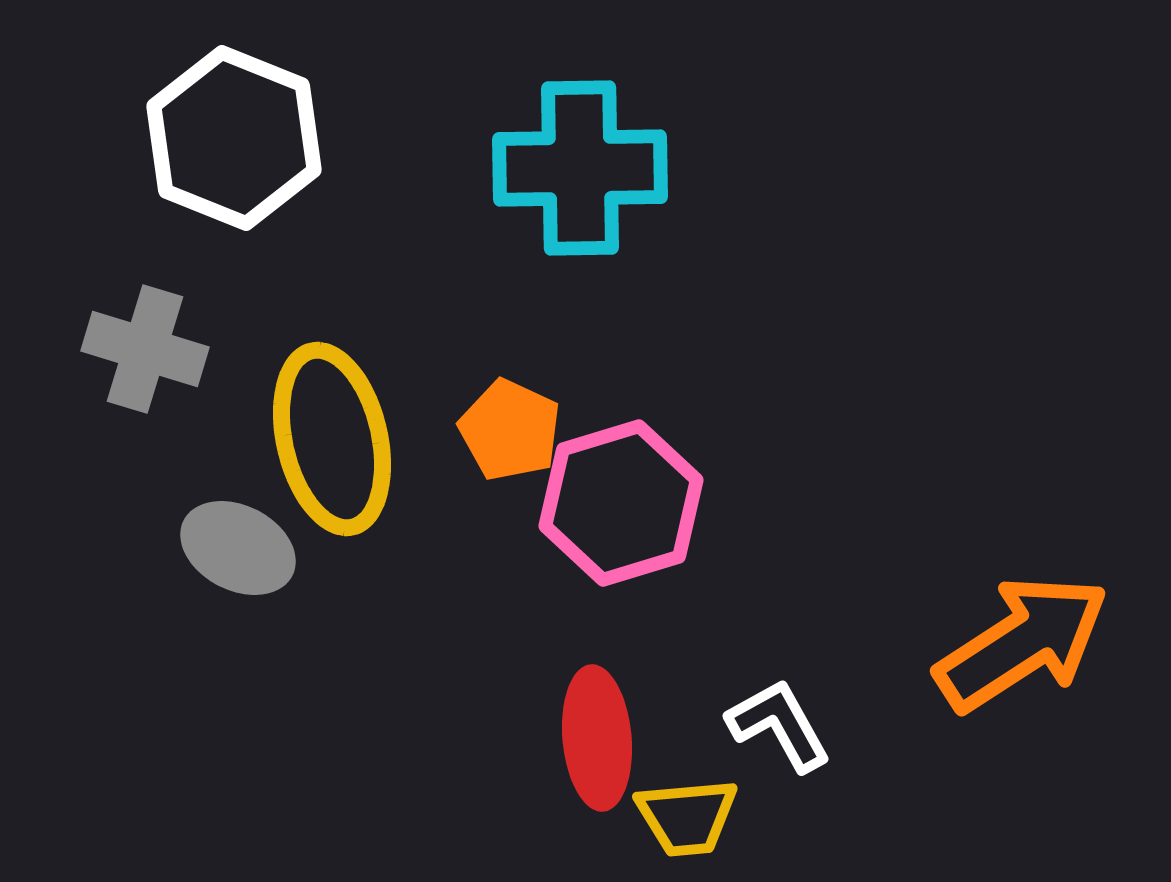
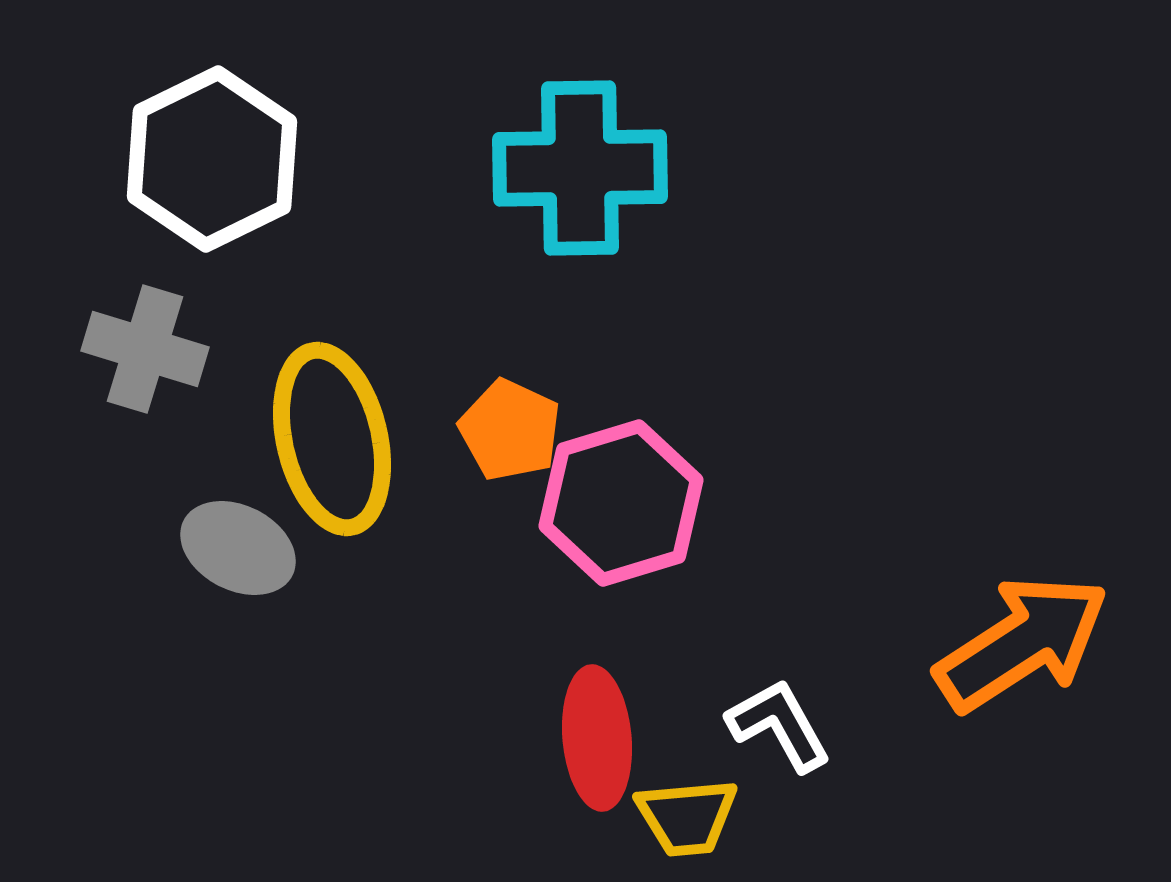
white hexagon: moved 22 px left, 21 px down; rotated 12 degrees clockwise
